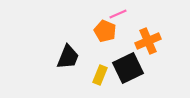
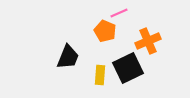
pink line: moved 1 px right, 1 px up
yellow rectangle: rotated 18 degrees counterclockwise
